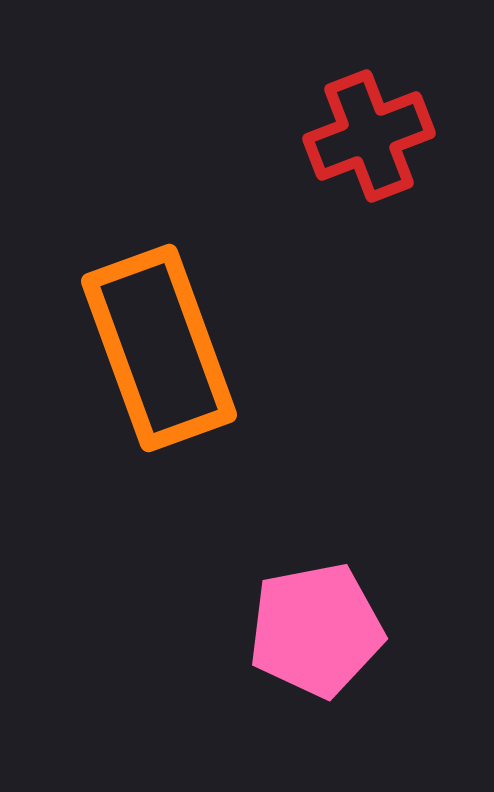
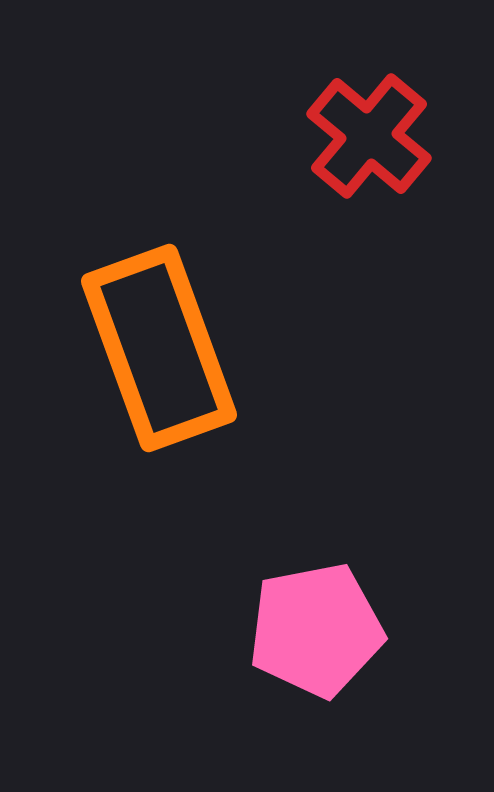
red cross: rotated 29 degrees counterclockwise
